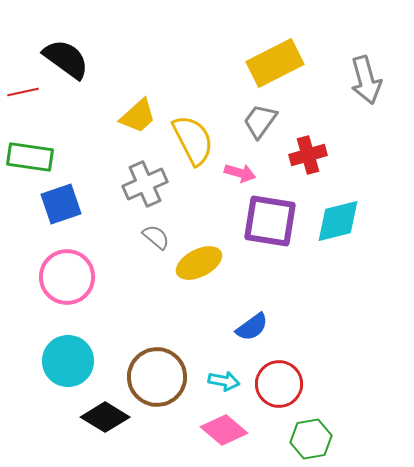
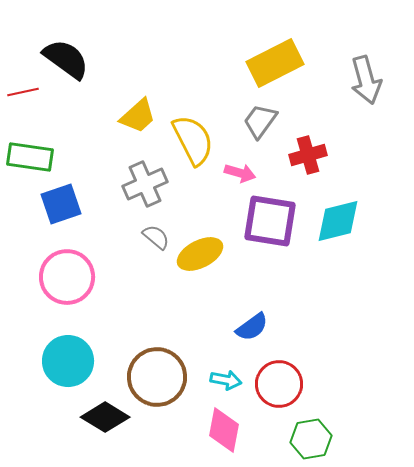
yellow ellipse: moved 1 px right, 9 px up
cyan arrow: moved 2 px right, 1 px up
pink diamond: rotated 60 degrees clockwise
